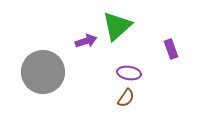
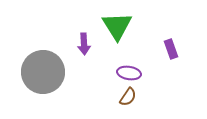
green triangle: rotated 20 degrees counterclockwise
purple arrow: moved 2 px left, 3 px down; rotated 105 degrees clockwise
brown semicircle: moved 2 px right, 1 px up
